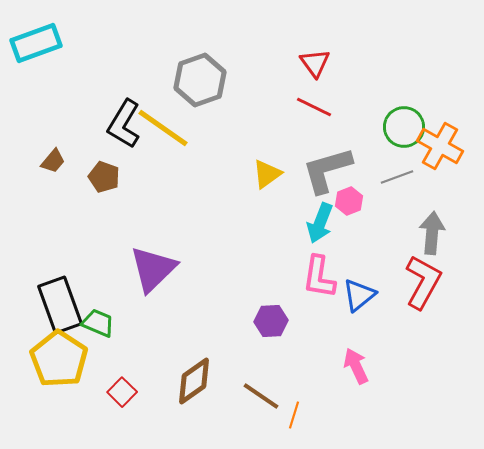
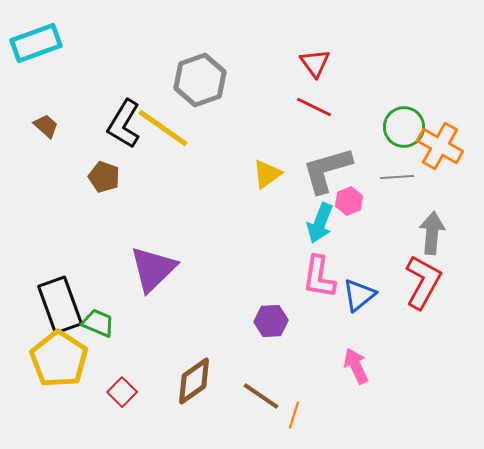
brown trapezoid: moved 7 px left, 35 px up; rotated 88 degrees counterclockwise
gray line: rotated 16 degrees clockwise
